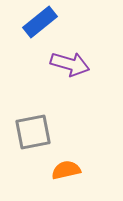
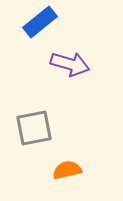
gray square: moved 1 px right, 4 px up
orange semicircle: moved 1 px right
